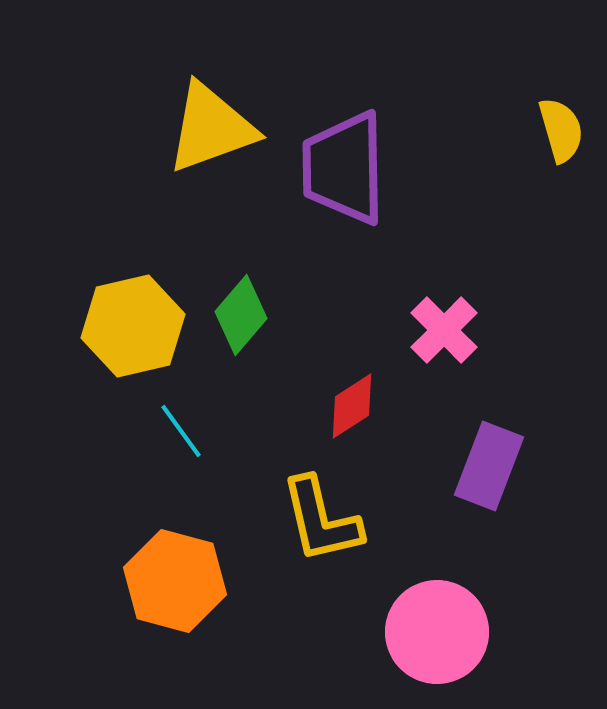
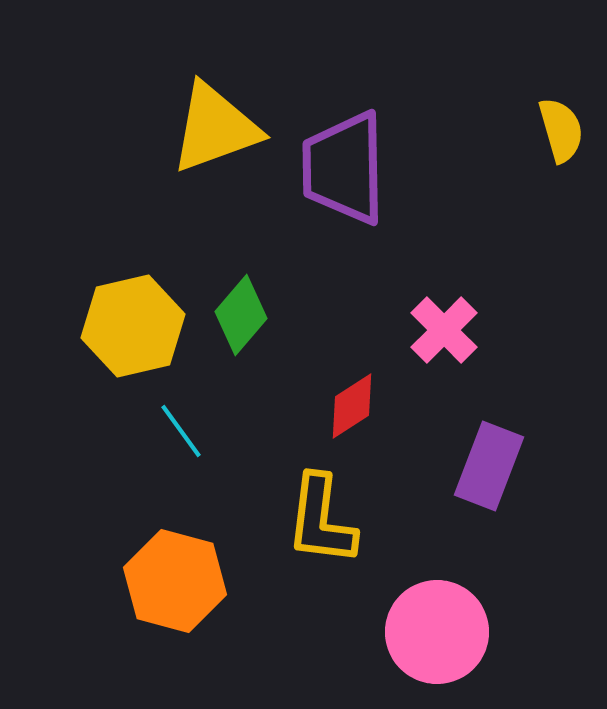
yellow triangle: moved 4 px right
yellow L-shape: rotated 20 degrees clockwise
